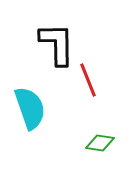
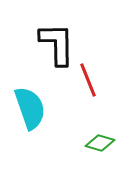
green diamond: rotated 8 degrees clockwise
